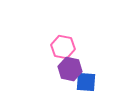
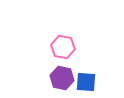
purple hexagon: moved 8 px left, 9 px down
